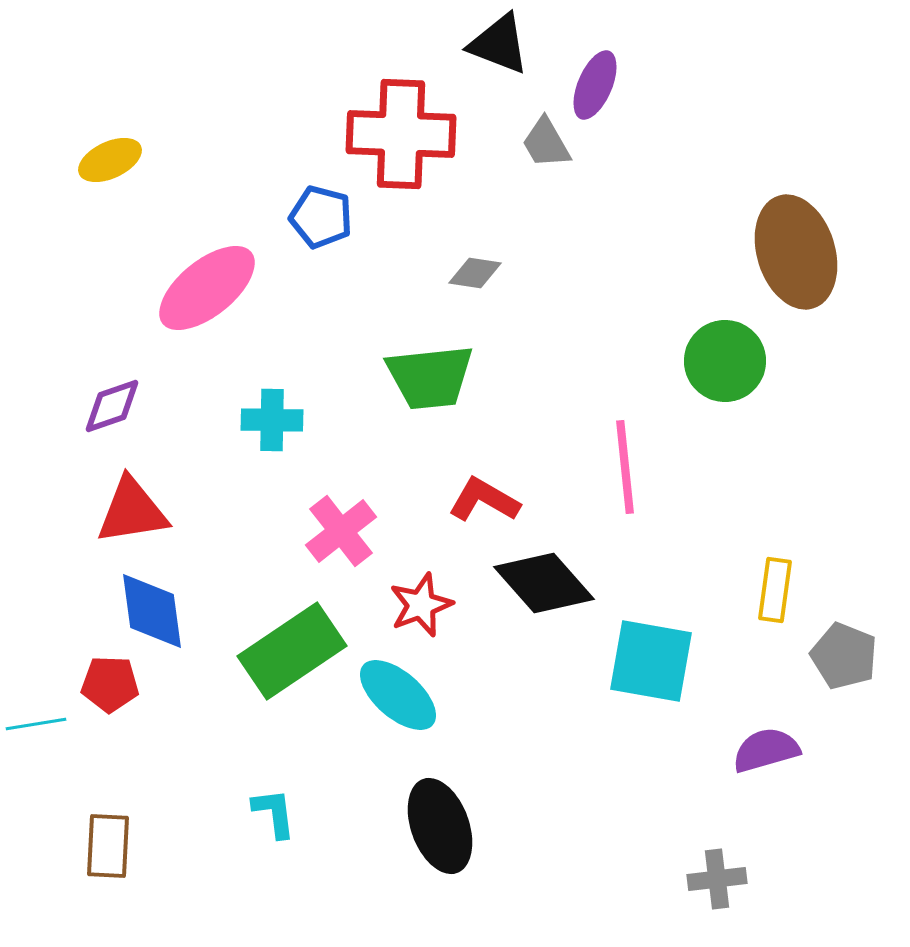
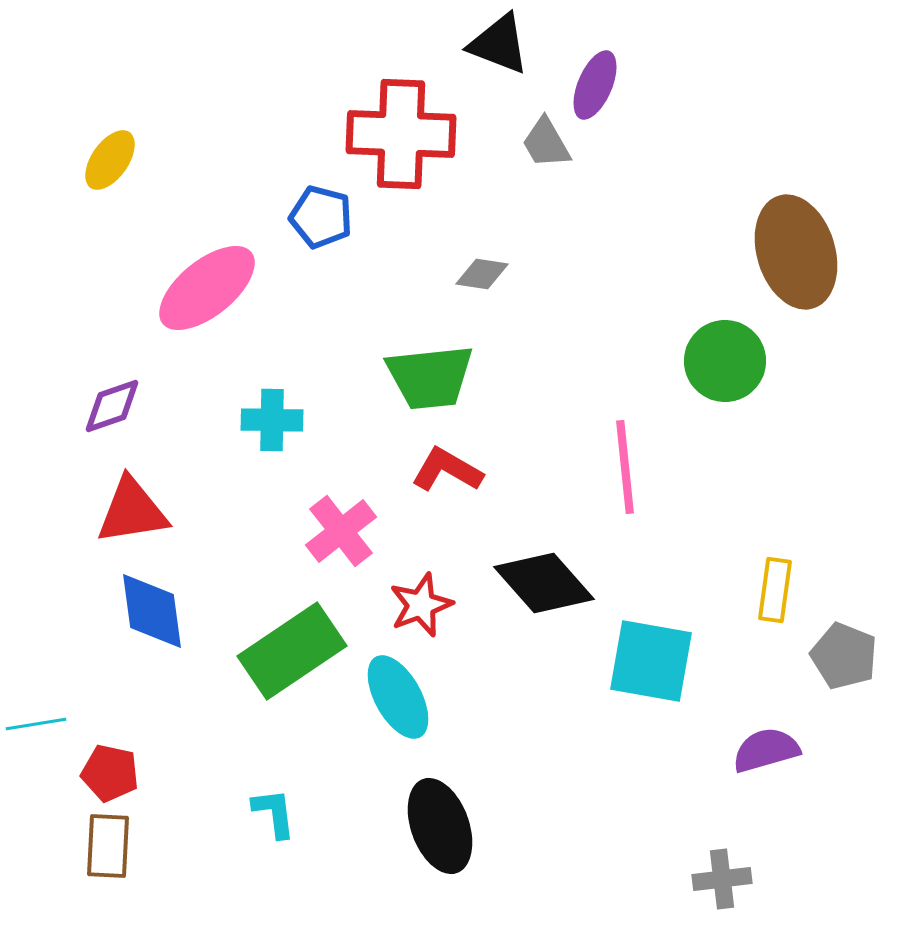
yellow ellipse: rotated 30 degrees counterclockwise
gray diamond: moved 7 px right, 1 px down
red L-shape: moved 37 px left, 30 px up
red pentagon: moved 89 px down; rotated 10 degrees clockwise
cyan ellipse: moved 2 px down; rotated 20 degrees clockwise
gray cross: moved 5 px right
